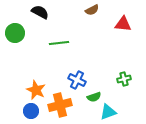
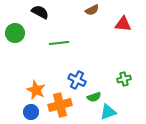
blue circle: moved 1 px down
